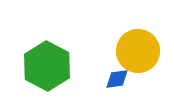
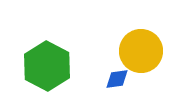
yellow circle: moved 3 px right
